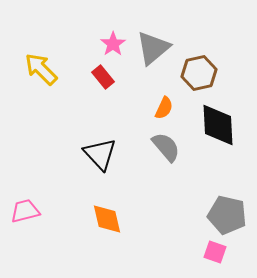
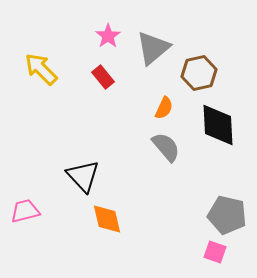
pink star: moved 5 px left, 8 px up
black triangle: moved 17 px left, 22 px down
